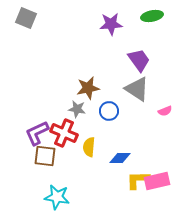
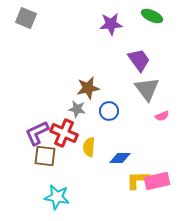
green ellipse: rotated 35 degrees clockwise
gray triangle: moved 10 px right; rotated 20 degrees clockwise
pink semicircle: moved 3 px left, 5 px down
